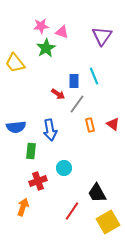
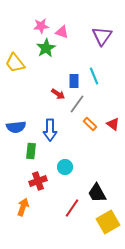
orange rectangle: moved 1 px up; rotated 32 degrees counterclockwise
blue arrow: rotated 10 degrees clockwise
cyan circle: moved 1 px right, 1 px up
red line: moved 3 px up
